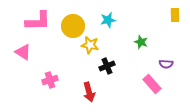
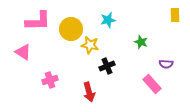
yellow circle: moved 2 px left, 3 px down
